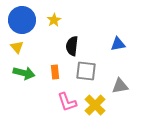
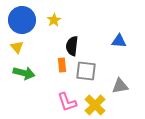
blue triangle: moved 1 px right, 3 px up; rotated 14 degrees clockwise
orange rectangle: moved 7 px right, 7 px up
